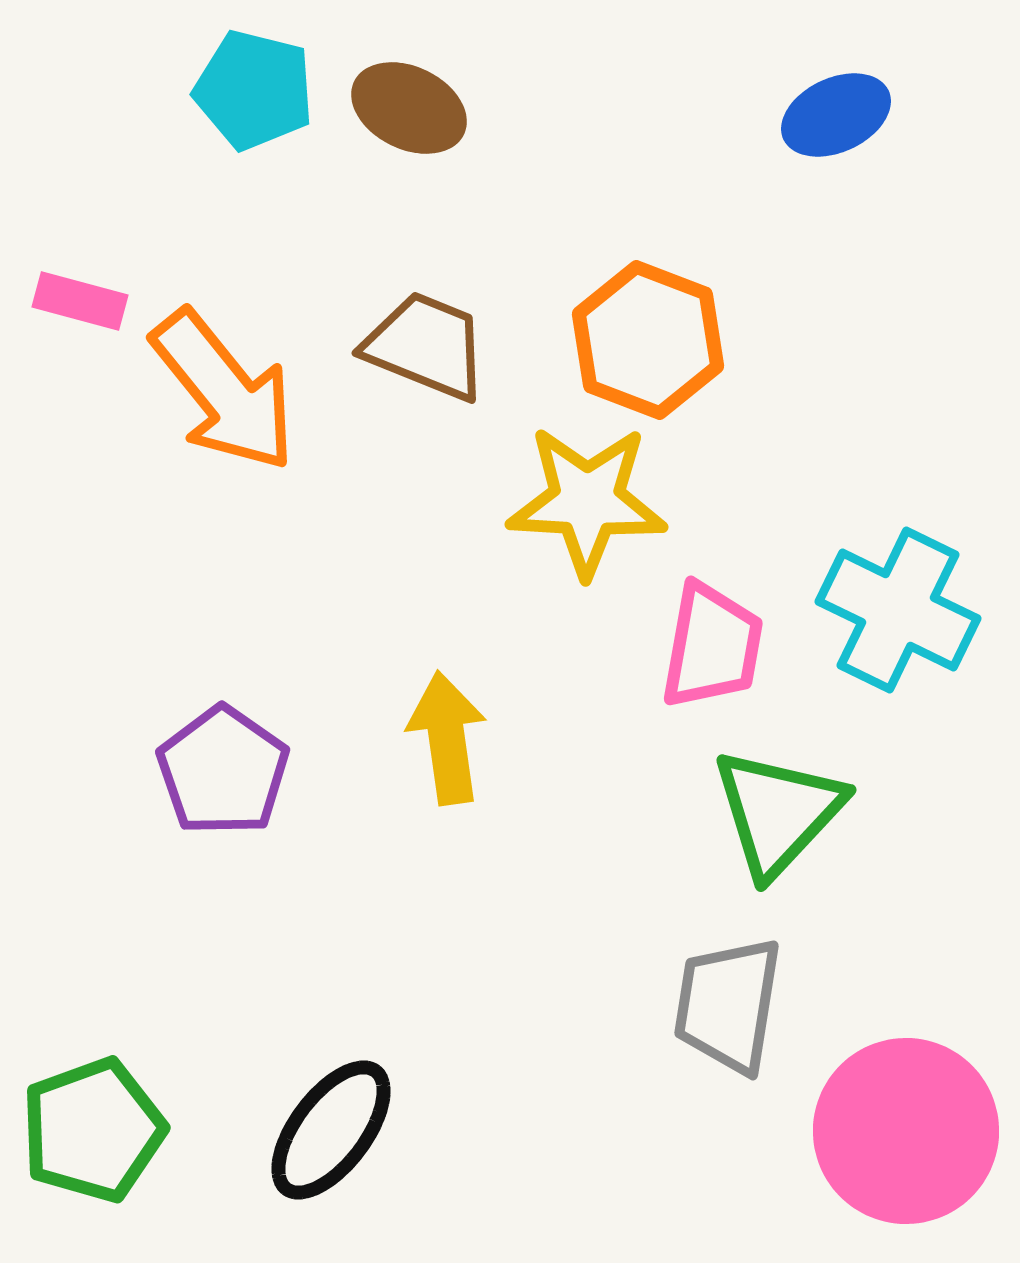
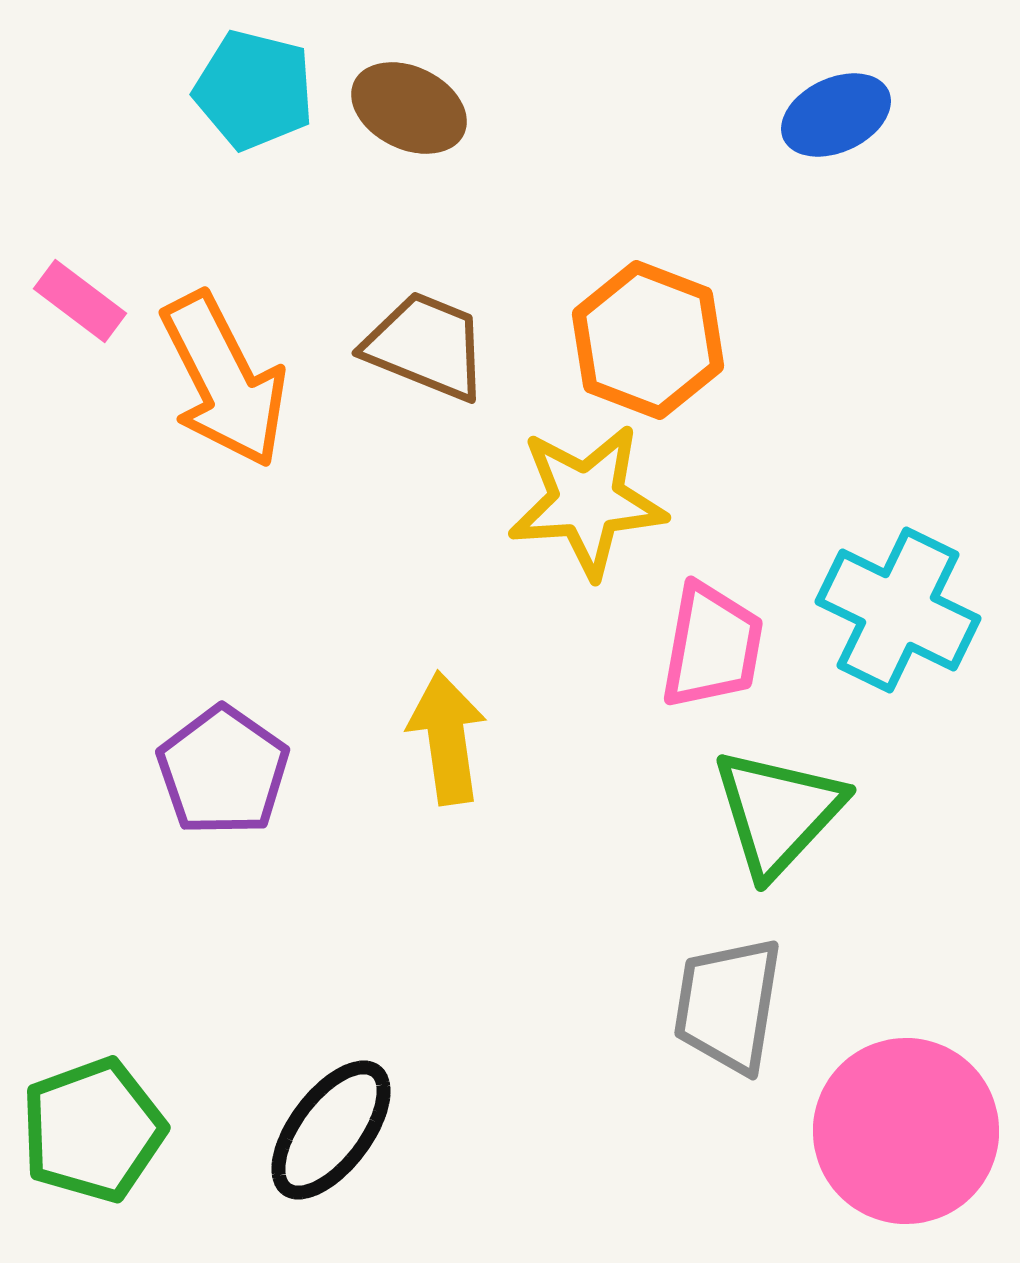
pink rectangle: rotated 22 degrees clockwise
orange arrow: moved 11 px up; rotated 12 degrees clockwise
yellow star: rotated 7 degrees counterclockwise
